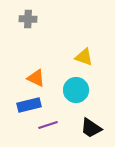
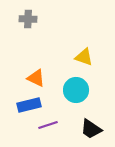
black trapezoid: moved 1 px down
